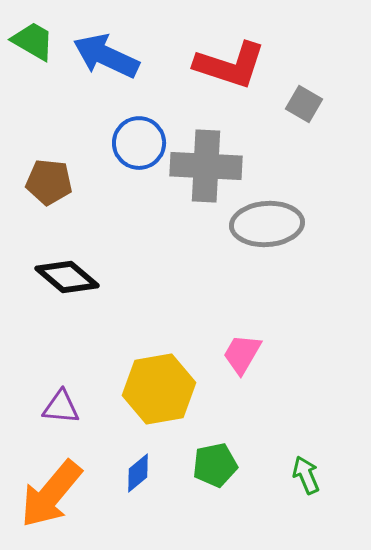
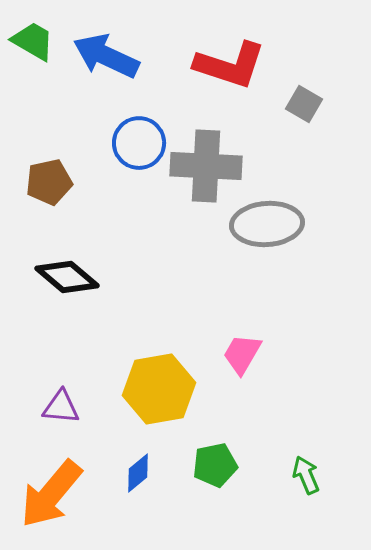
brown pentagon: rotated 18 degrees counterclockwise
